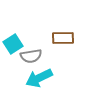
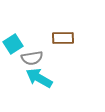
gray semicircle: moved 1 px right, 2 px down
cyan arrow: rotated 56 degrees clockwise
